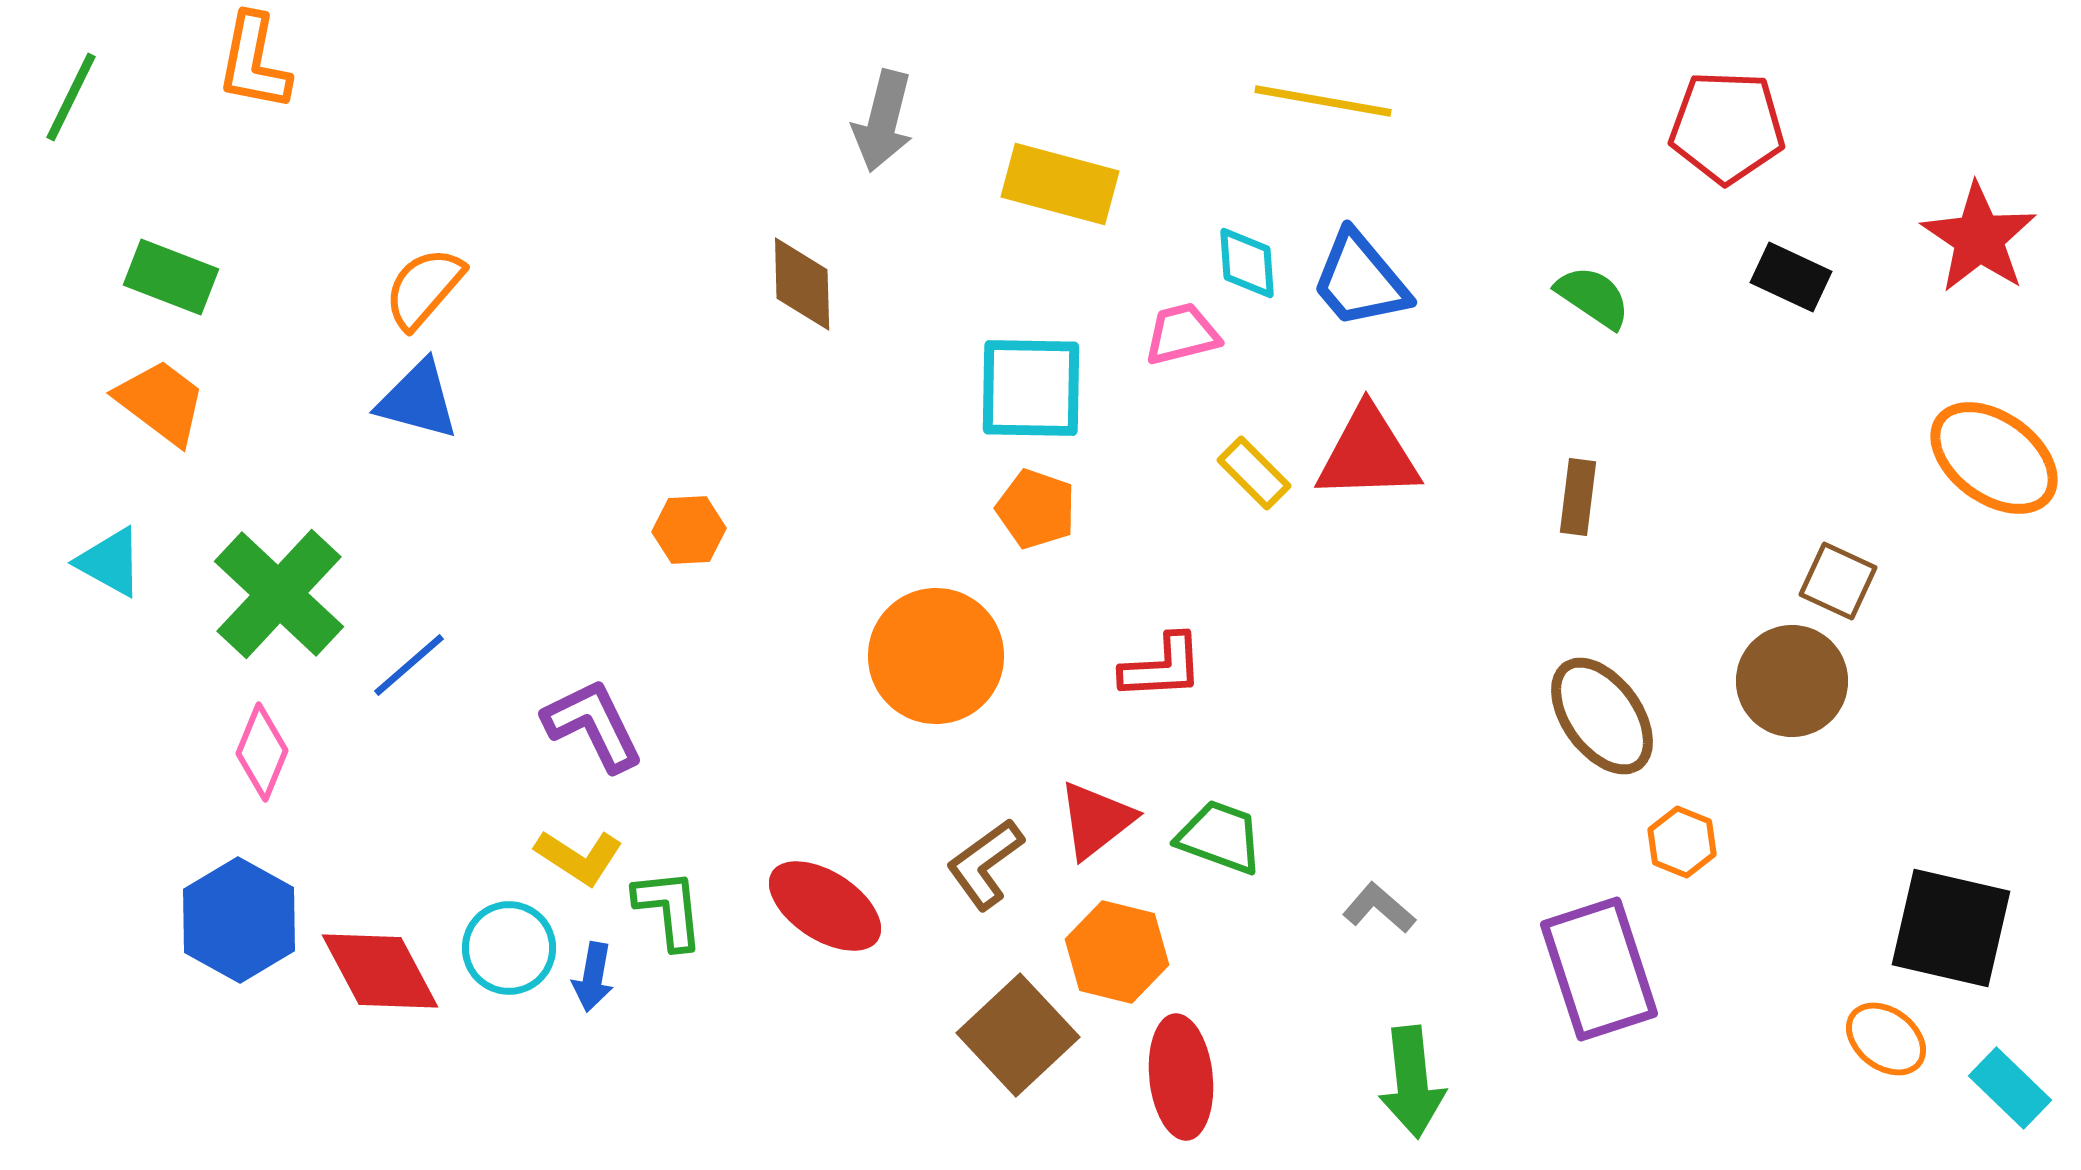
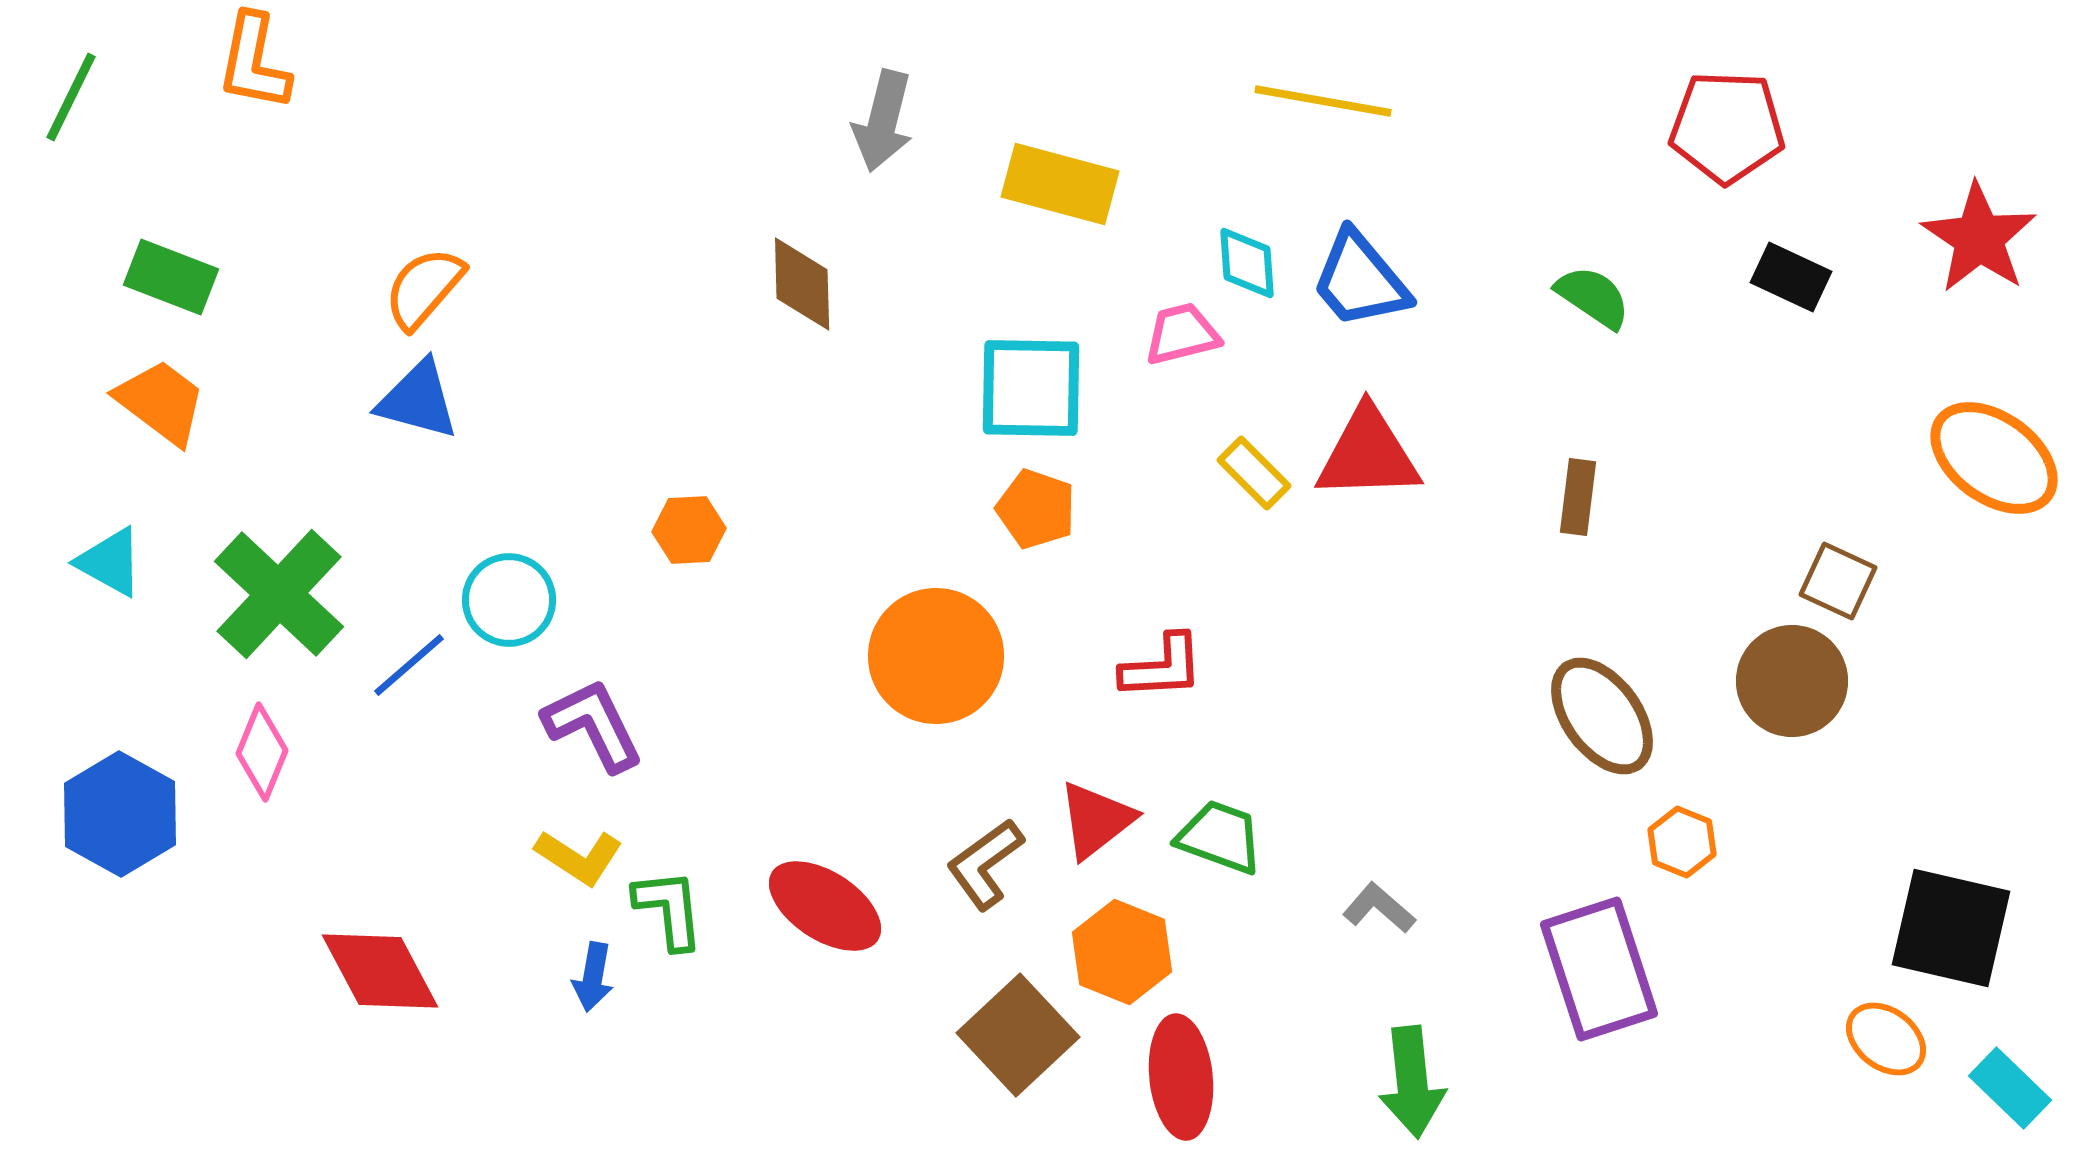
blue hexagon at (239, 920): moved 119 px left, 106 px up
cyan circle at (509, 948): moved 348 px up
orange hexagon at (1117, 952): moved 5 px right; rotated 8 degrees clockwise
